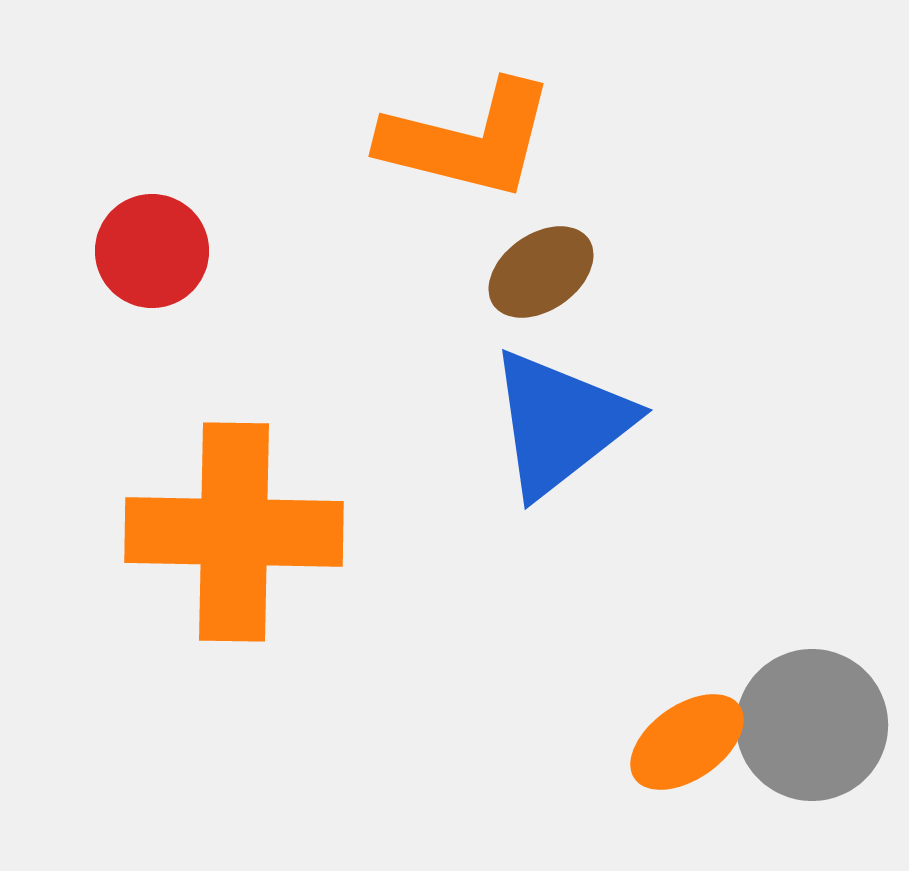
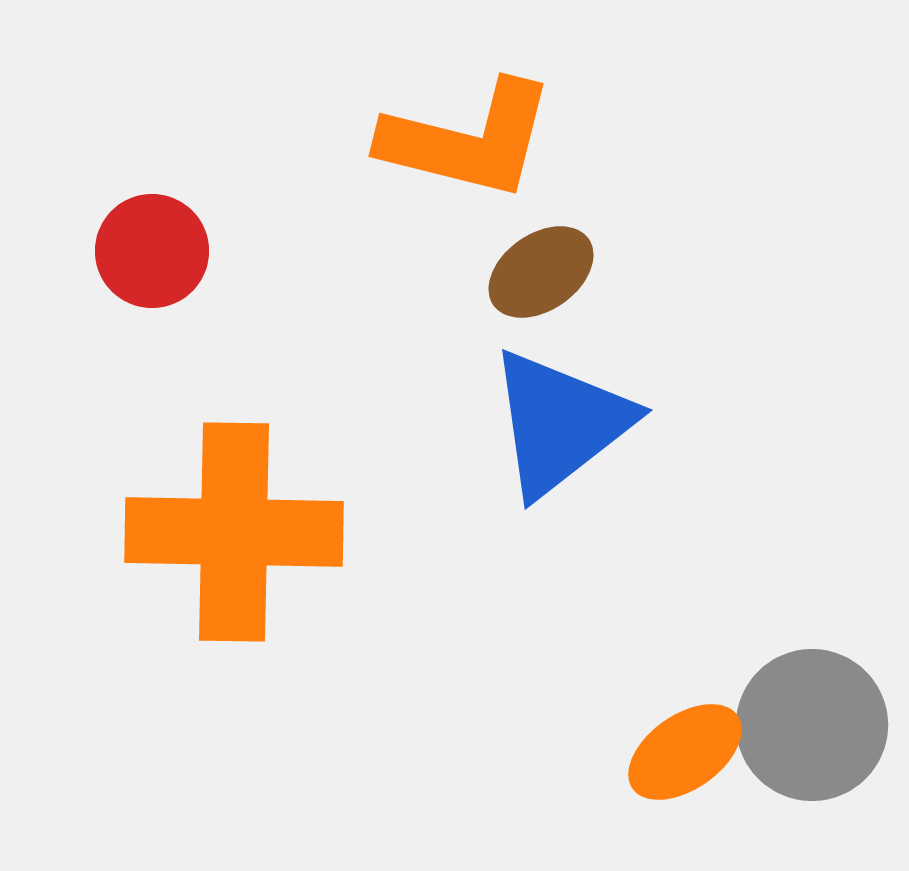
orange ellipse: moved 2 px left, 10 px down
